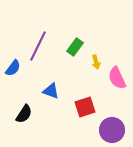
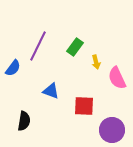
red square: moved 1 px left, 1 px up; rotated 20 degrees clockwise
black semicircle: moved 7 px down; rotated 24 degrees counterclockwise
